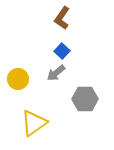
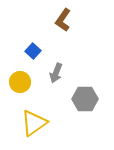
brown L-shape: moved 1 px right, 2 px down
blue square: moved 29 px left
gray arrow: rotated 30 degrees counterclockwise
yellow circle: moved 2 px right, 3 px down
